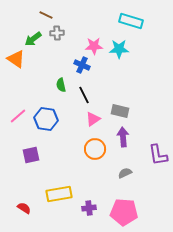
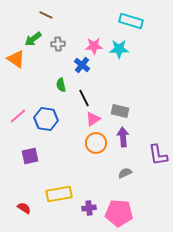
gray cross: moved 1 px right, 11 px down
blue cross: rotated 14 degrees clockwise
black line: moved 3 px down
orange circle: moved 1 px right, 6 px up
purple square: moved 1 px left, 1 px down
pink pentagon: moved 5 px left, 1 px down
